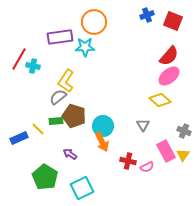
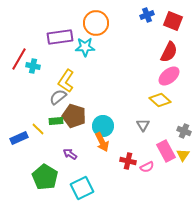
orange circle: moved 2 px right, 1 px down
red semicircle: moved 4 px up; rotated 15 degrees counterclockwise
